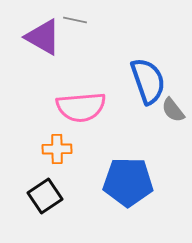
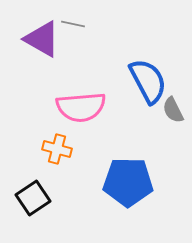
gray line: moved 2 px left, 4 px down
purple triangle: moved 1 px left, 2 px down
blue semicircle: rotated 9 degrees counterclockwise
gray semicircle: rotated 12 degrees clockwise
orange cross: rotated 16 degrees clockwise
black square: moved 12 px left, 2 px down
